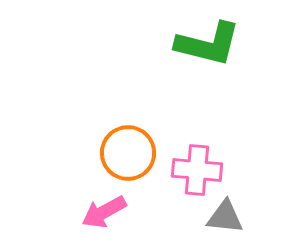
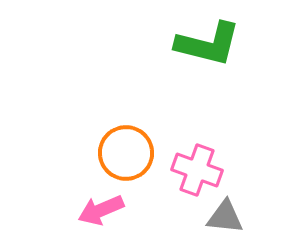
orange circle: moved 2 px left
pink cross: rotated 15 degrees clockwise
pink arrow: moved 3 px left, 2 px up; rotated 6 degrees clockwise
